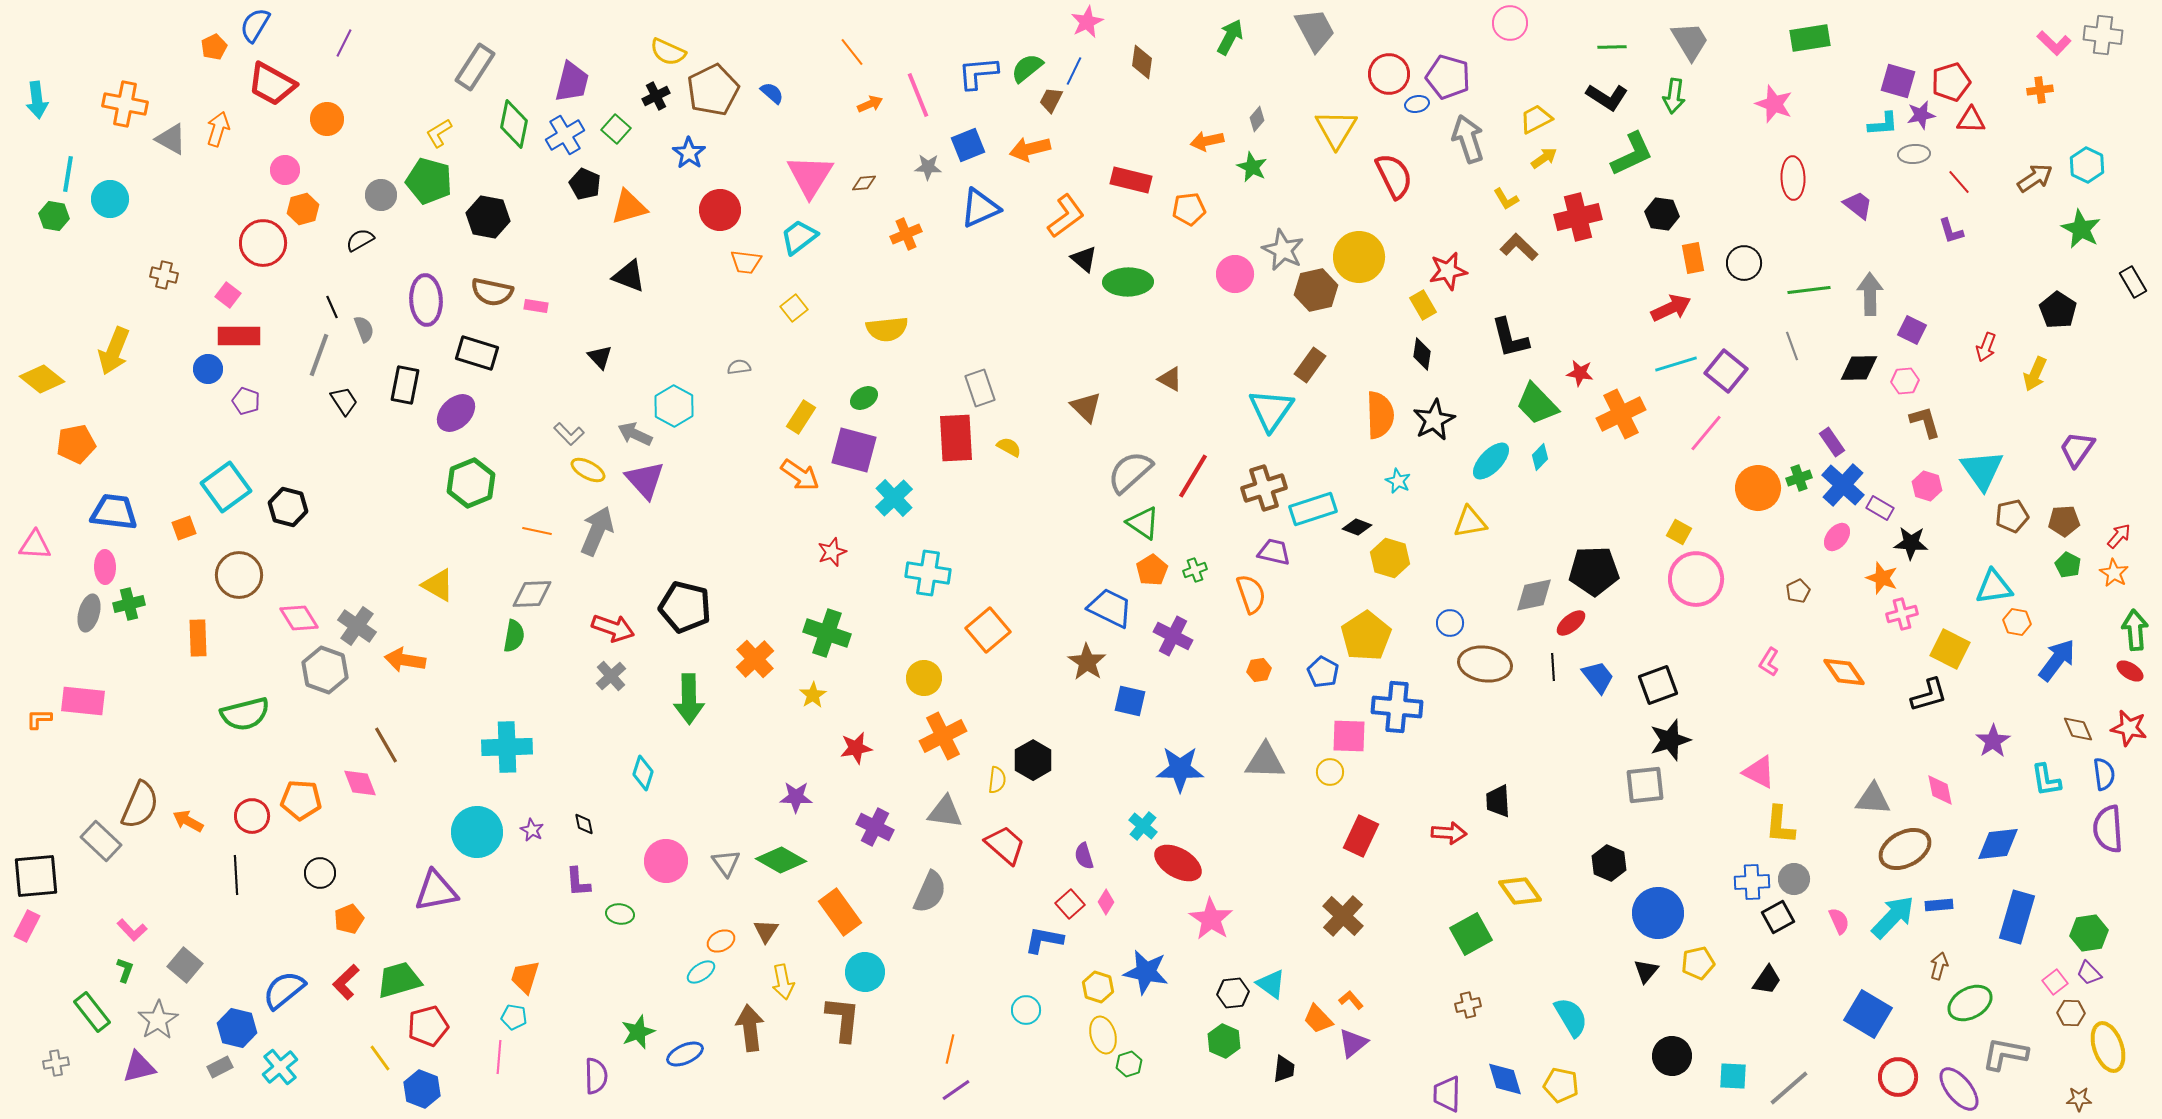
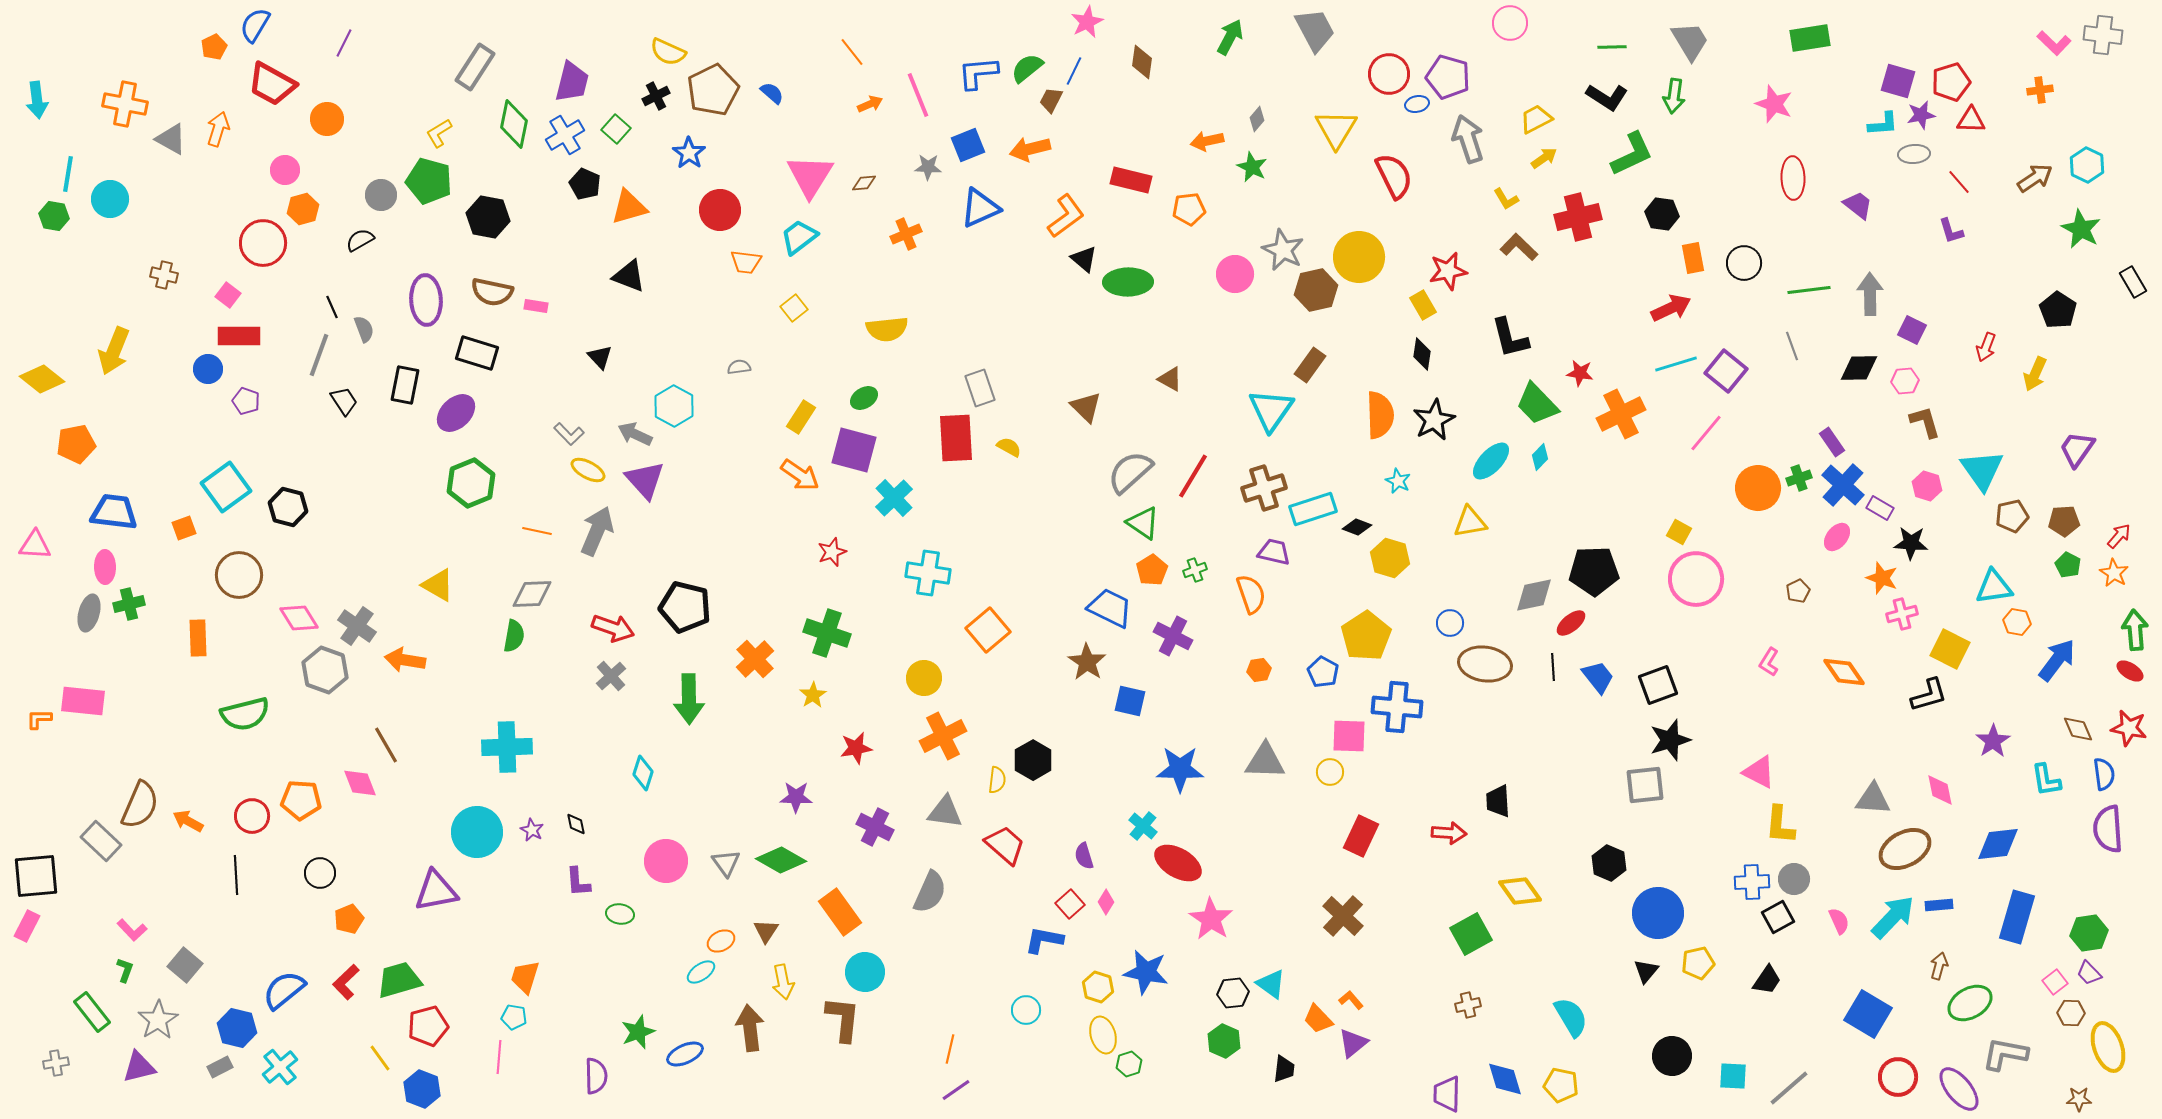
black diamond at (584, 824): moved 8 px left
